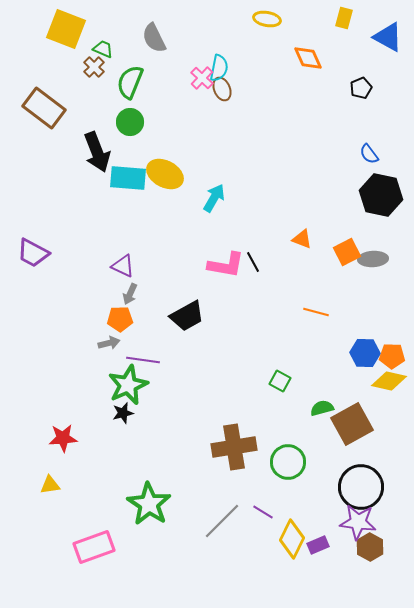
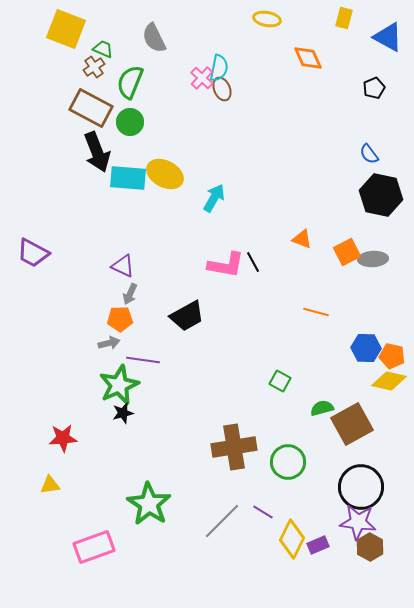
brown cross at (94, 67): rotated 10 degrees clockwise
black pentagon at (361, 88): moved 13 px right
brown rectangle at (44, 108): moved 47 px right; rotated 9 degrees counterclockwise
blue hexagon at (365, 353): moved 1 px right, 5 px up
orange pentagon at (392, 356): rotated 10 degrees clockwise
green star at (128, 385): moved 9 px left
